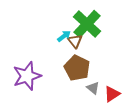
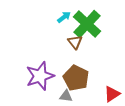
cyan arrow: moved 19 px up
brown triangle: moved 1 px down
brown pentagon: moved 1 px left, 10 px down
purple star: moved 13 px right
gray triangle: moved 27 px left, 8 px down; rotated 32 degrees counterclockwise
